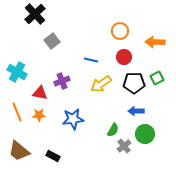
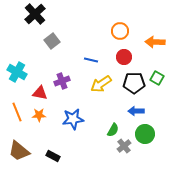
green square: rotated 32 degrees counterclockwise
